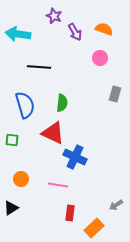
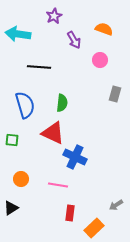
purple star: rotated 21 degrees clockwise
purple arrow: moved 1 px left, 8 px down
pink circle: moved 2 px down
